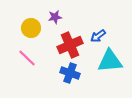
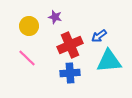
purple star: rotated 24 degrees clockwise
yellow circle: moved 2 px left, 2 px up
blue arrow: moved 1 px right
cyan triangle: moved 1 px left
blue cross: rotated 24 degrees counterclockwise
